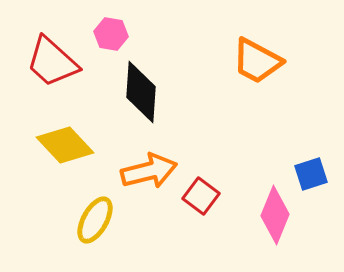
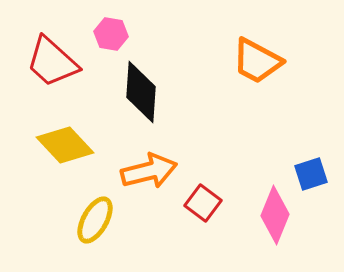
red square: moved 2 px right, 7 px down
